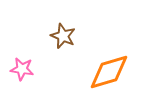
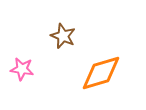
orange diamond: moved 8 px left, 1 px down
